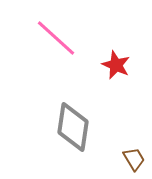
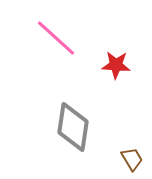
red star: rotated 20 degrees counterclockwise
brown trapezoid: moved 2 px left
